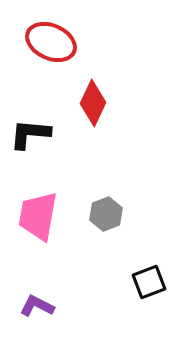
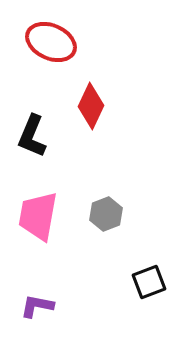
red diamond: moved 2 px left, 3 px down
black L-shape: moved 2 px right, 2 px down; rotated 72 degrees counterclockwise
purple L-shape: rotated 16 degrees counterclockwise
